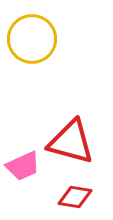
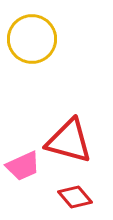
red triangle: moved 2 px left, 1 px up
red diamond: rotated 40 degrees clockwise
